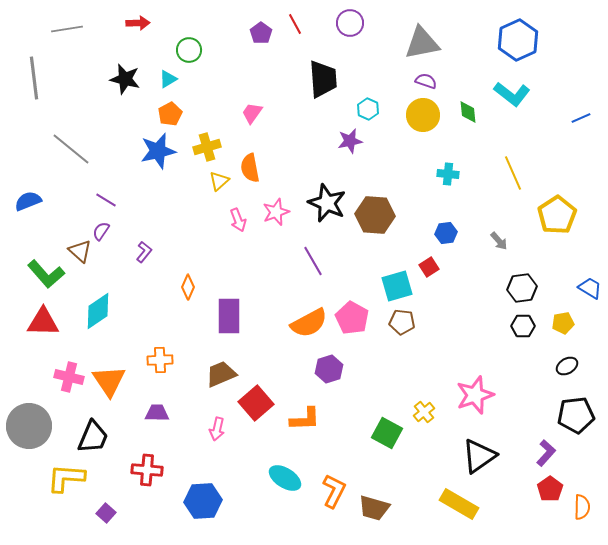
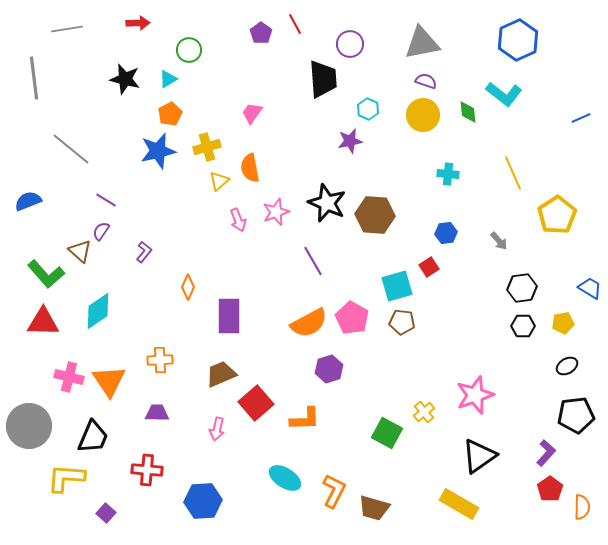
purple circle at (350, 23): moved 21 px down
cyan L-shape at (512, 94): moved 8 px left
